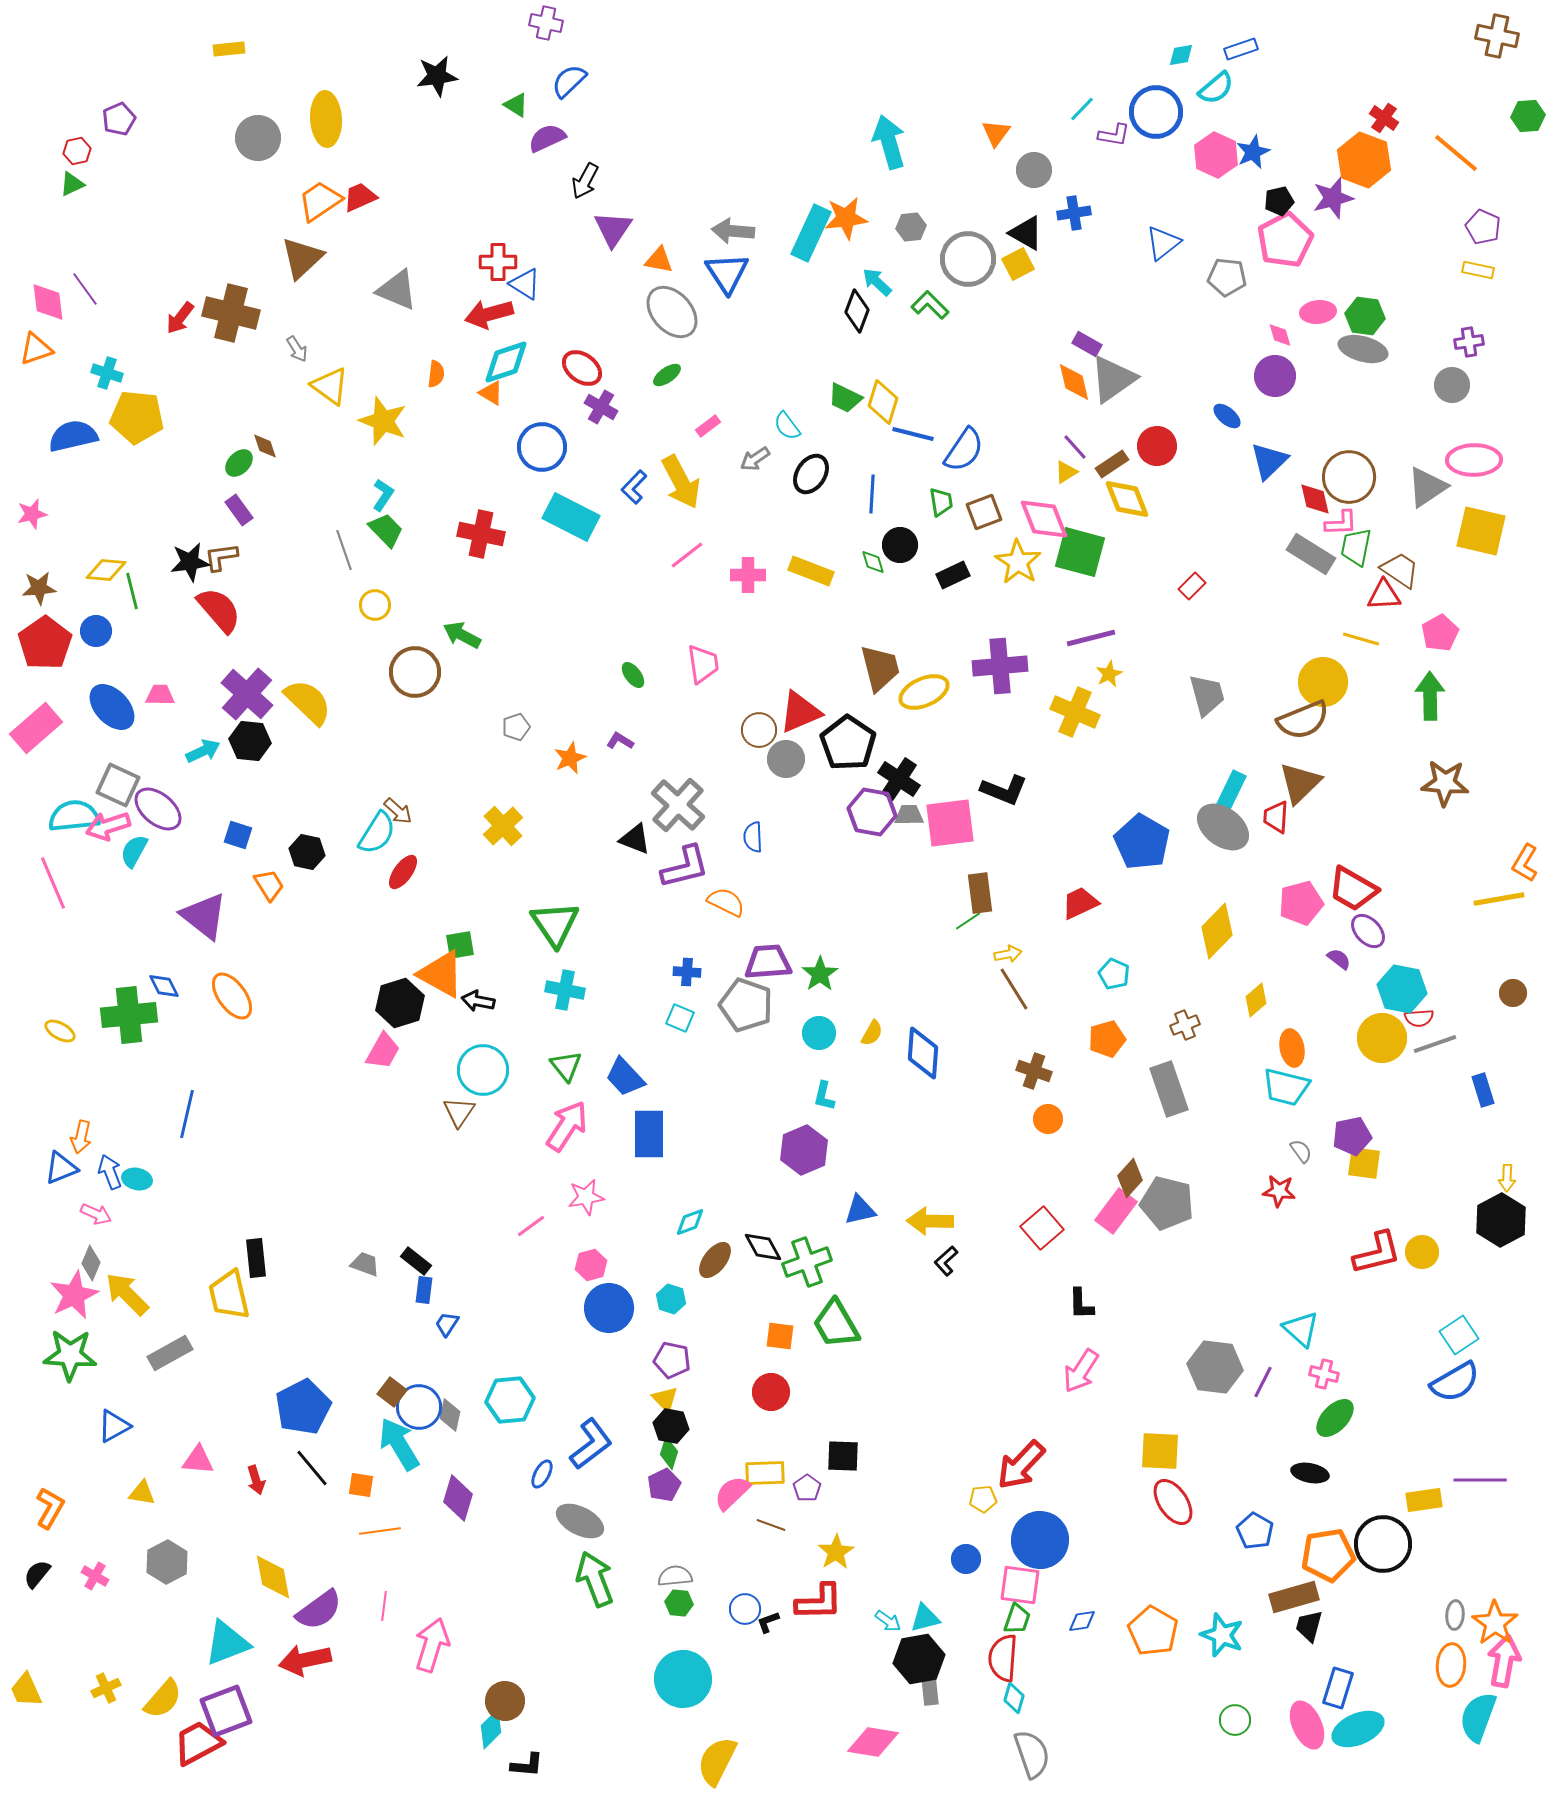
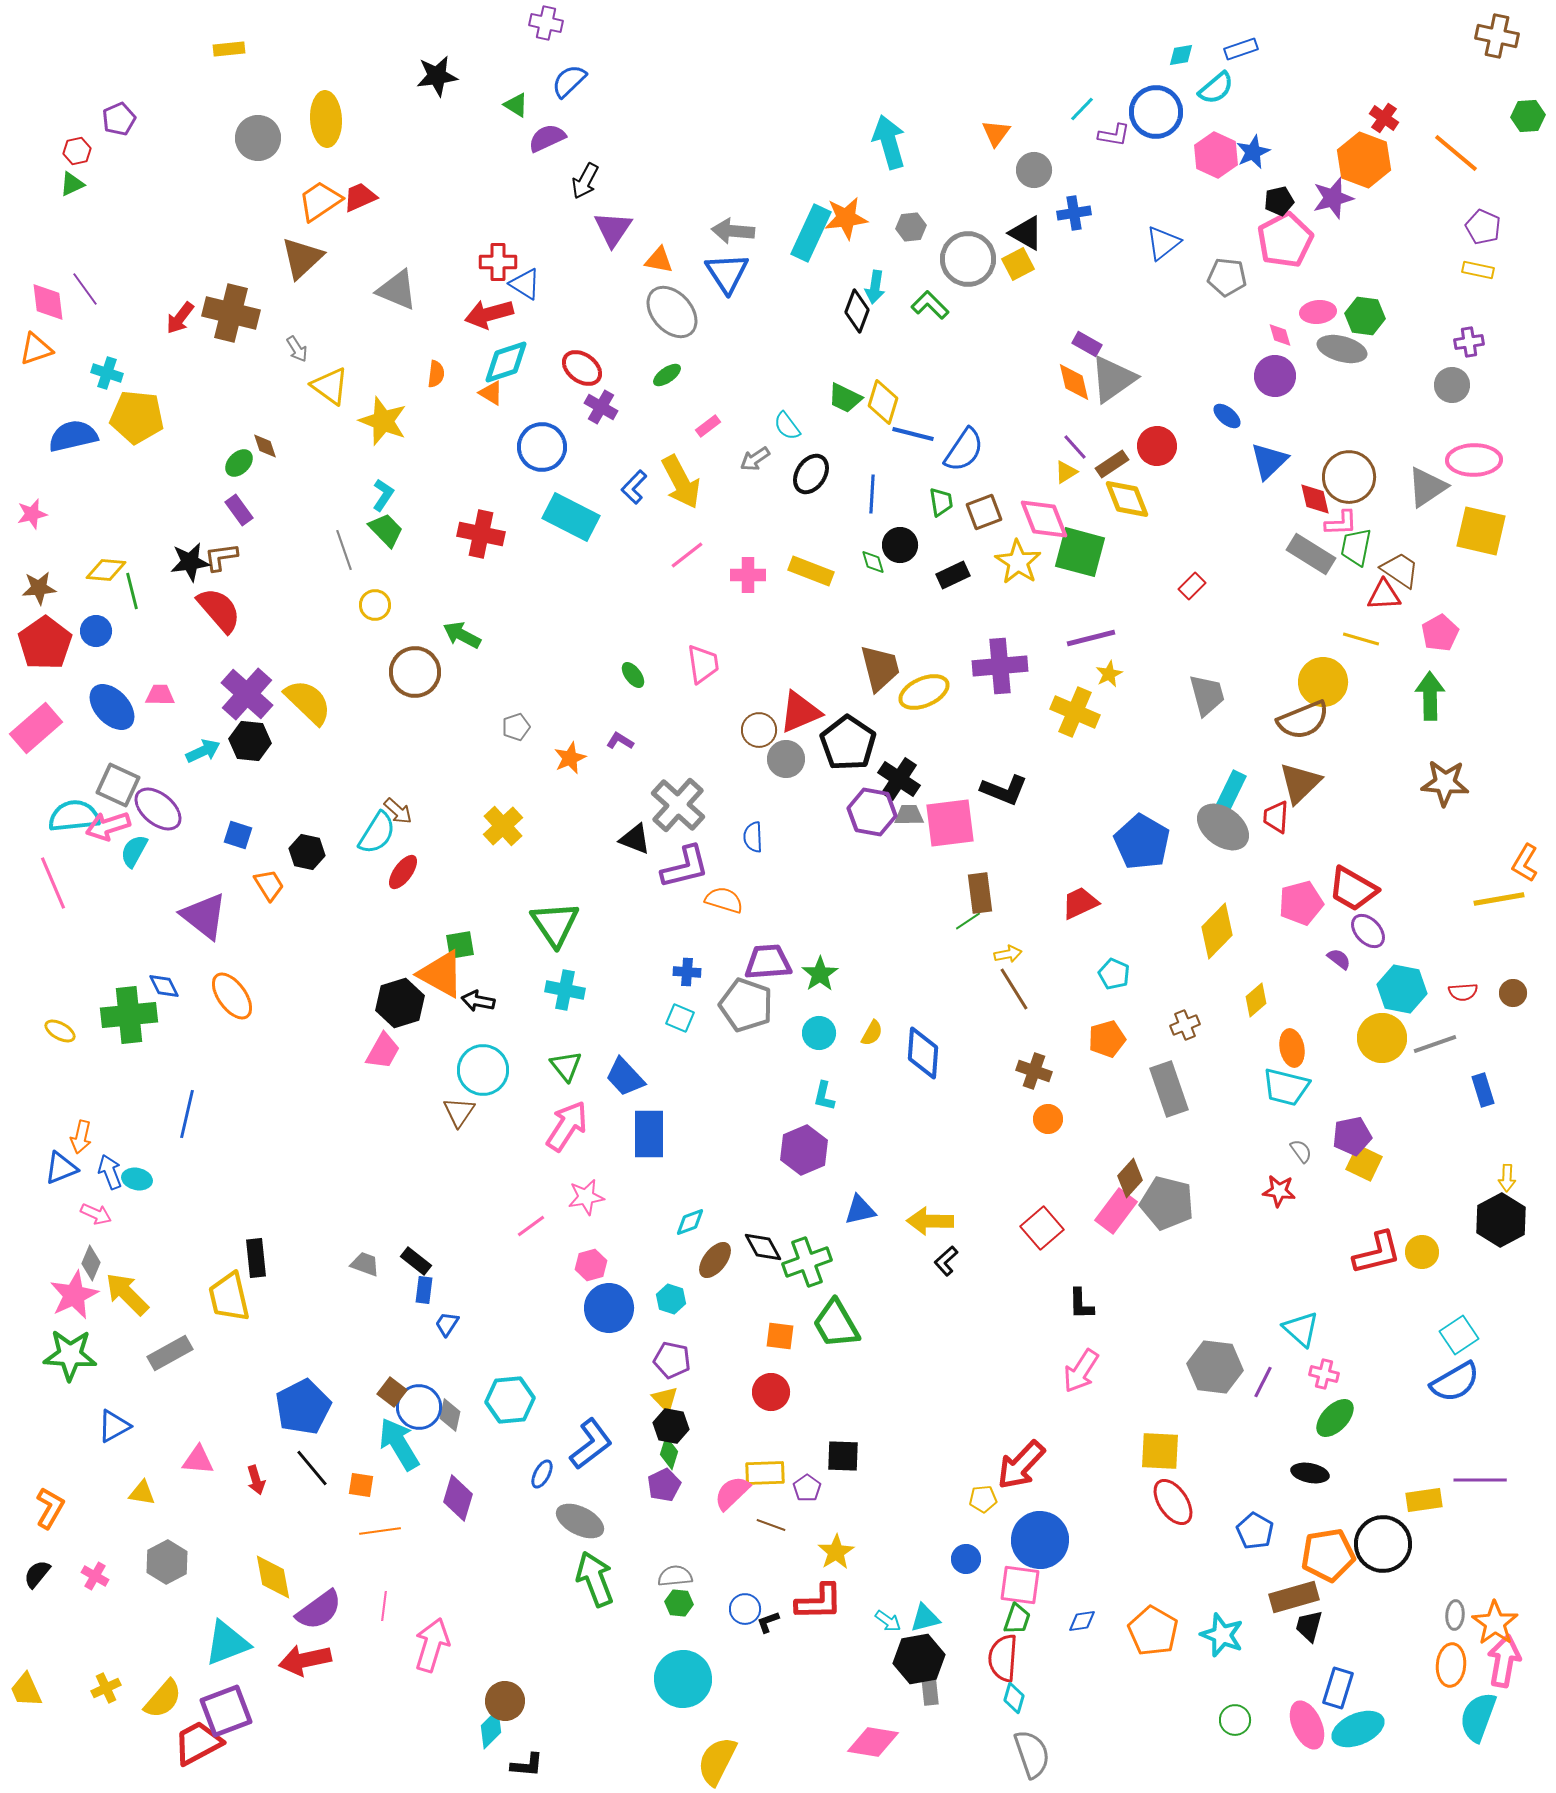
cyan arrow at (877, 282): moved 2 px left, 5 px down; rotated 124 degrees counterclockwise
gray ellipse at (1363, 349): moved 21 px left
orange semicircle at (726, 902): moved 2 px left, 2 px up; rotated 9 degrees counterclockwise
red semicircle at (1419, 1018): moved 44 px right, 26 px up
yellow square at (1364, 1163): rotated 18 degrees clockwise
yellow trapezoid at (229, 1295): moved 2 px down
